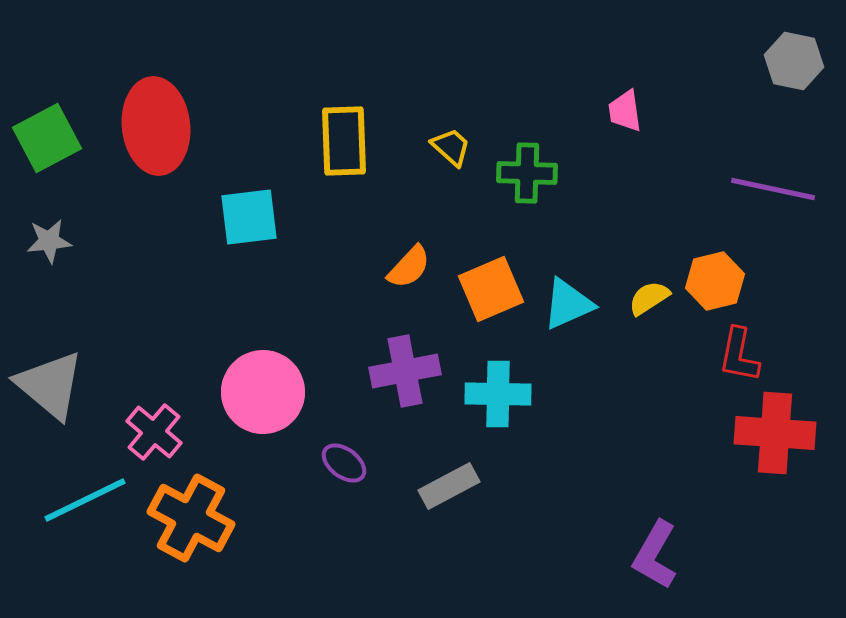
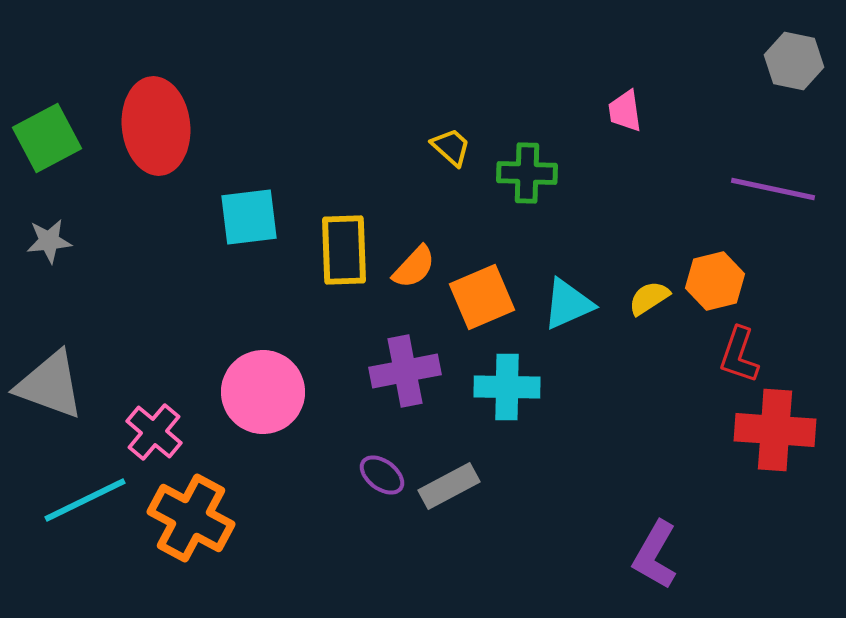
yellow rectangle: moved 109 px down
orange semicircle: moved 5 px right
orange square: moved 9 px left, 8 px down
red L-shape: rotated 8 degrees clockwise
gray triangle: rotated 20 degrees counterclockwise
cyan cross: moved 9 px right, 7 px up
red cross: moved 3 px up
purple ellipse: moved 38 px right, 12 px down
